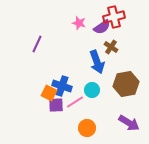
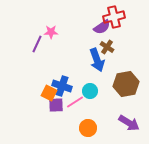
pink star: moved 28 px left, 9 px down; rotated 16 degrees counterclockwise
brown cross: moved 4 px left
blue arrow: moved 2 px up
cyan circle: moved 2 px left, 1 px down
orange circle: moved 1 px right
